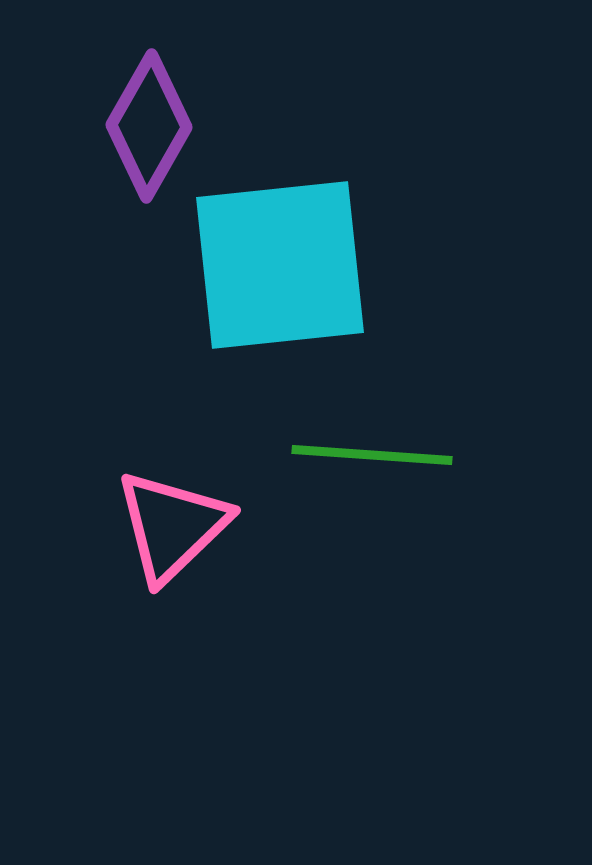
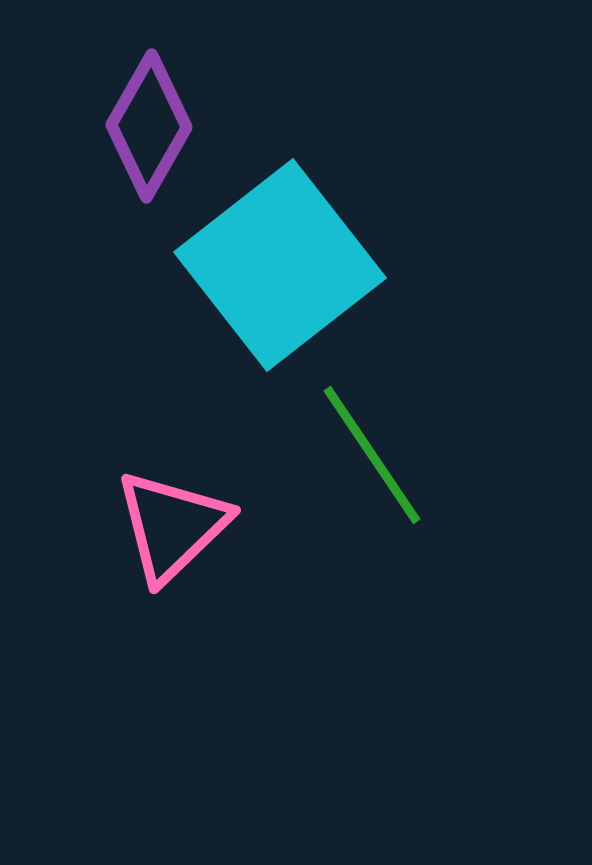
cyan square: rotated 32 degrees counterclockwise
green line: rotated 52 degrees clockwise
